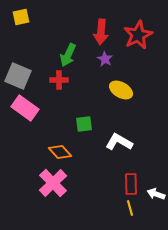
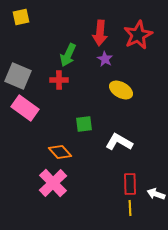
red arrow: moved 1 px left, 1 px down
red rectangle: moved 1 px left
yellow line: rotated 14 degrees clockwise
